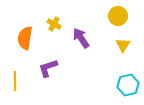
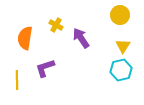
yellow circle: moved 2 px right, 1 px up
yellow cross: moved 2 px right, 1 px down
yellow triangle: moved 1 px down
purple L-shape: moved 3 px left
yellow line: moved 2 px right, 1 px up
cyan hexagon: moved 7 px left, 15 px up
